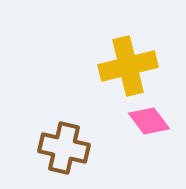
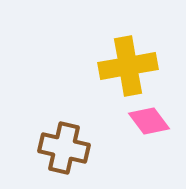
yellow cross: rotated 4 degrees clockwise
